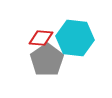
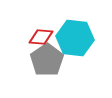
red diamond: moved 1 px up
